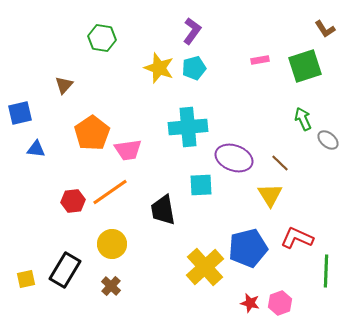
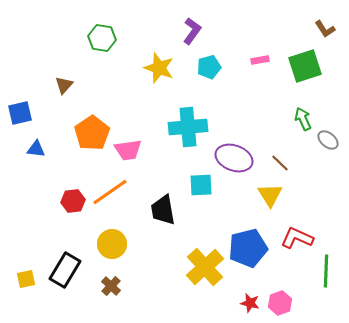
cyan pentagon: moved 15 px right, 1 px up
